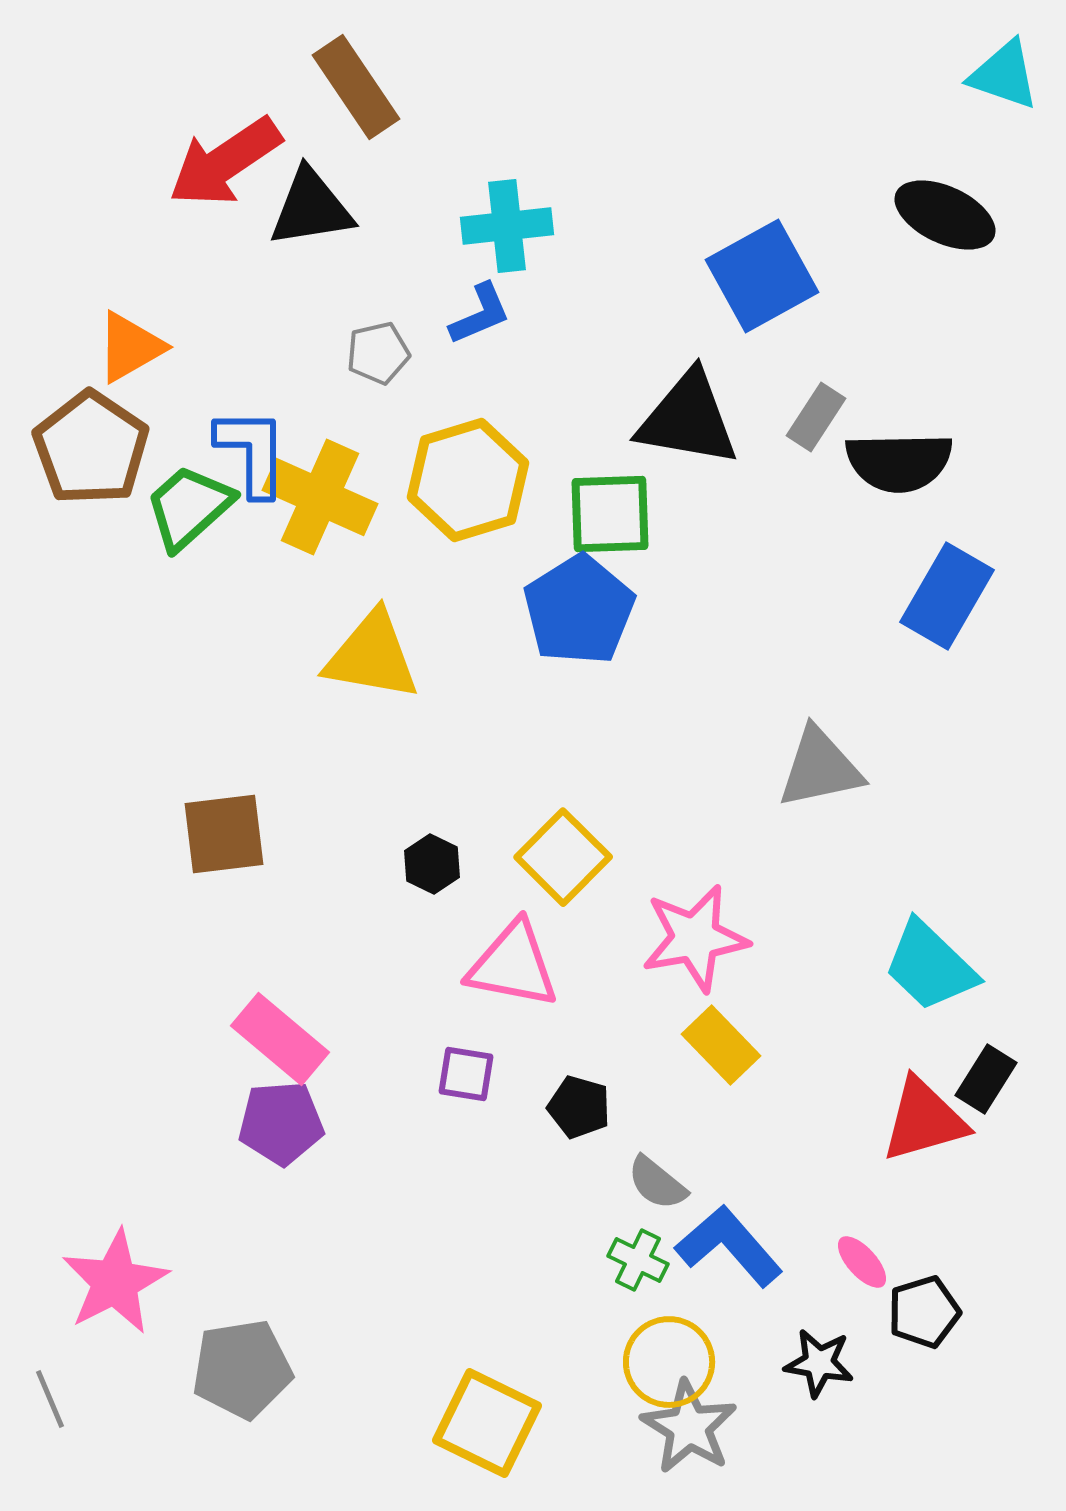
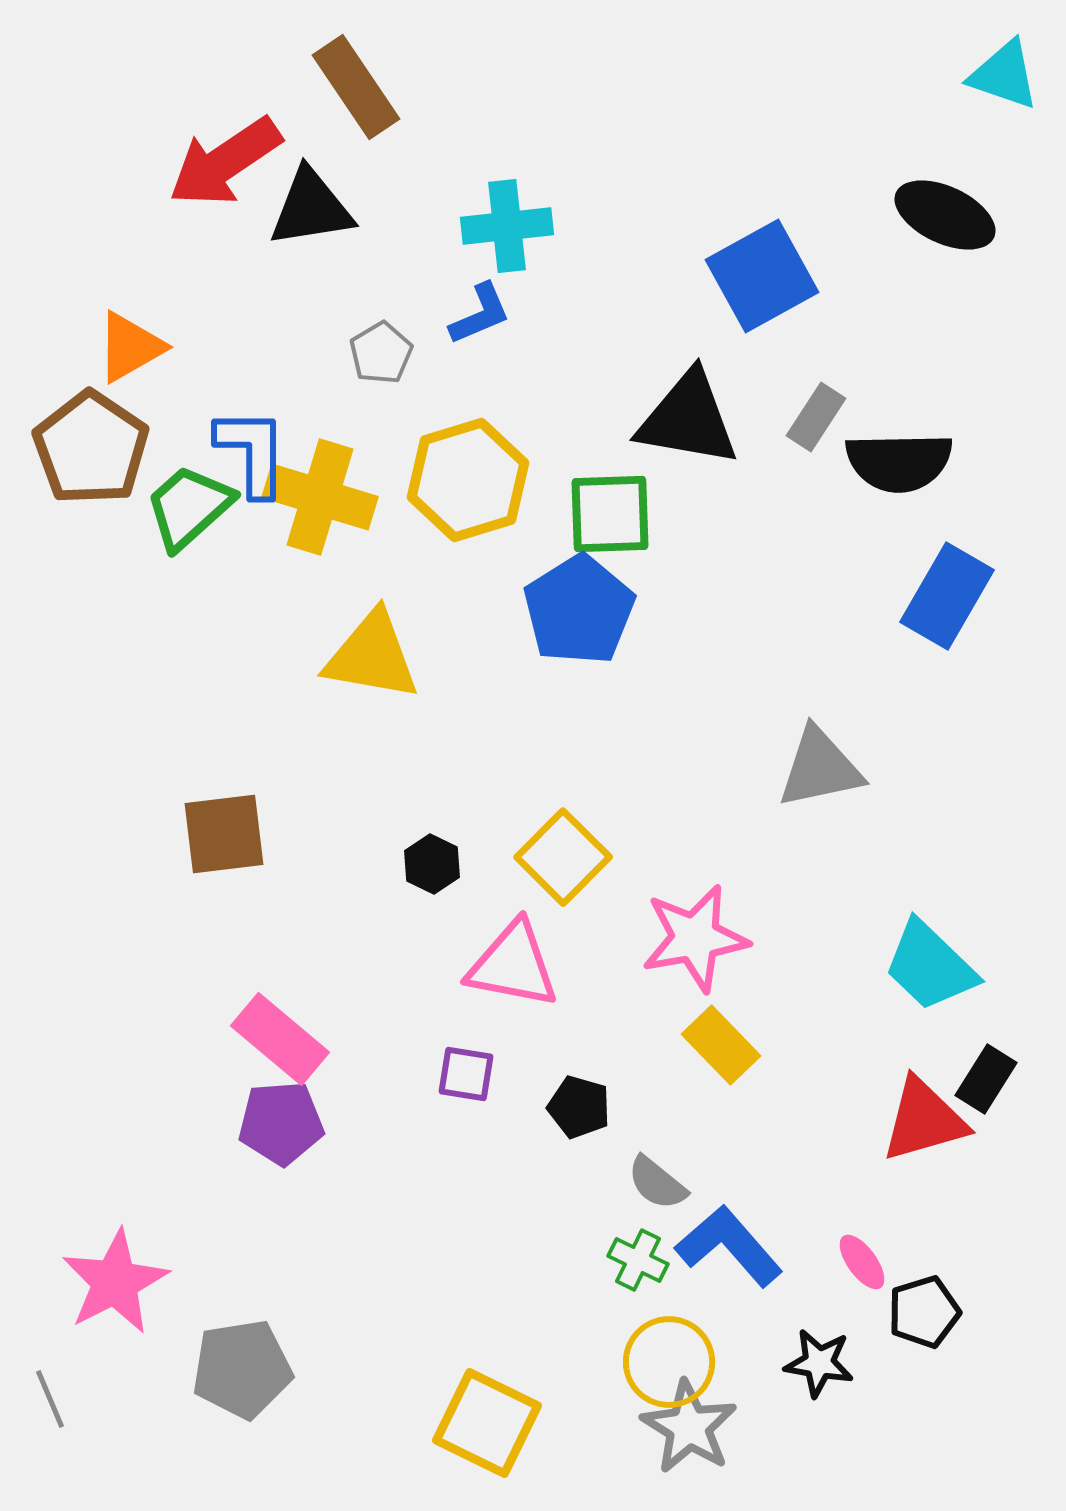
gray pentagon at (378, 353): moved 3 px right; rotated 18 degrees counterclockwise
yellow cross at (320, 497): rotated 7 degrees counterclockwise
pink ellipse at (862, 1262): rotated 6 degrees clockwise
